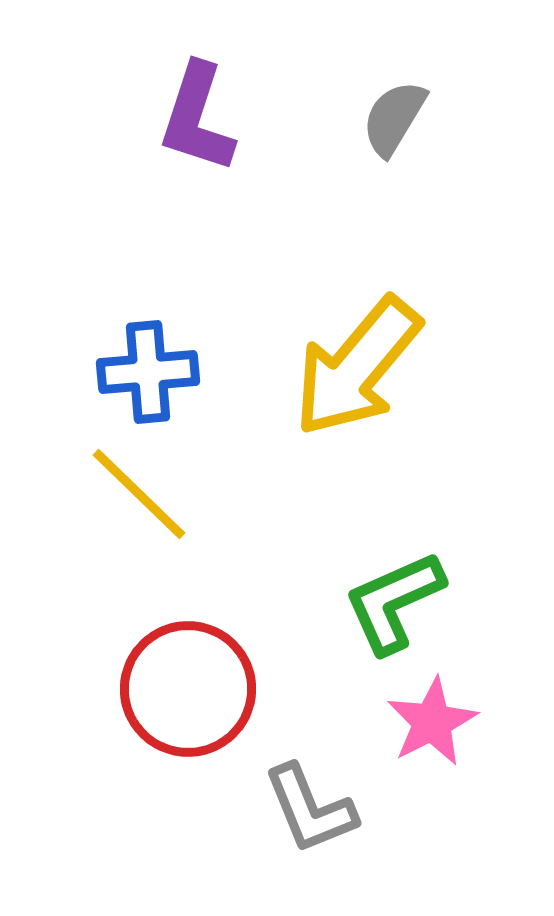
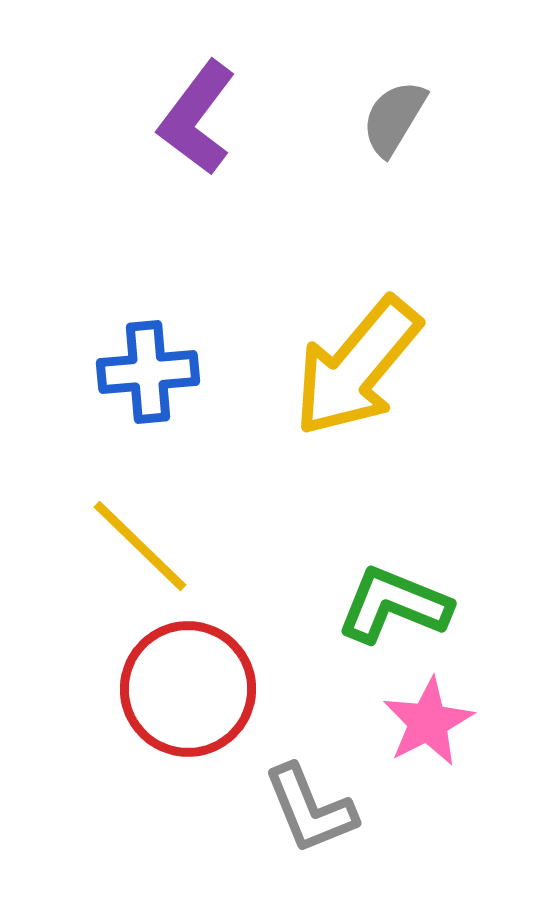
purple L-shape: rotated 19 degrees clockwise
yellow line: moved 1 px right, 52 px down
green L-shape: moved 3 px down; rotated 46 degrees clockwise
pink star: moved 4 px left
